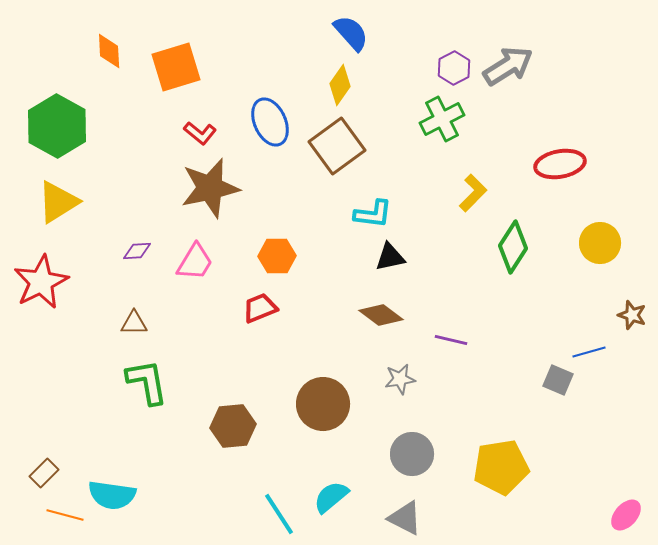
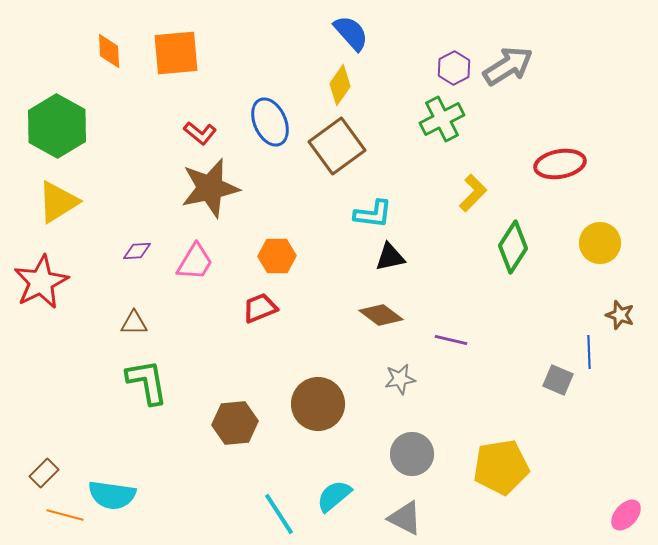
orange square at (176, 67): moved 14 px up; rotated 12 degrees clockwise
brown star at (632, 315): moved 12 px left
blue line at (589, 352): rotated 76 degrees counterclockwise
brown circle at (323, 404): moved 5 px left
brown hexagon at (233, 426): moved 2 px right, 3 px up
cyan semicircle at (331, 497): moved 3 px right, 1 px up
